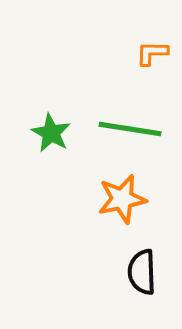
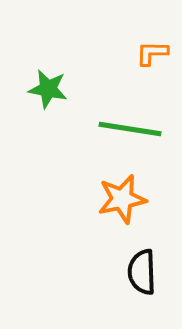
green star: moved 3 px left, 44 px up; rotated 18 degrees counterclockwise
